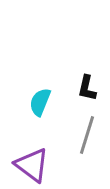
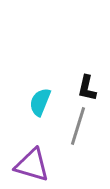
gray line: moved 9 px left, 9 px up
purple triangle: rotated 21 degrees counterclockwise
